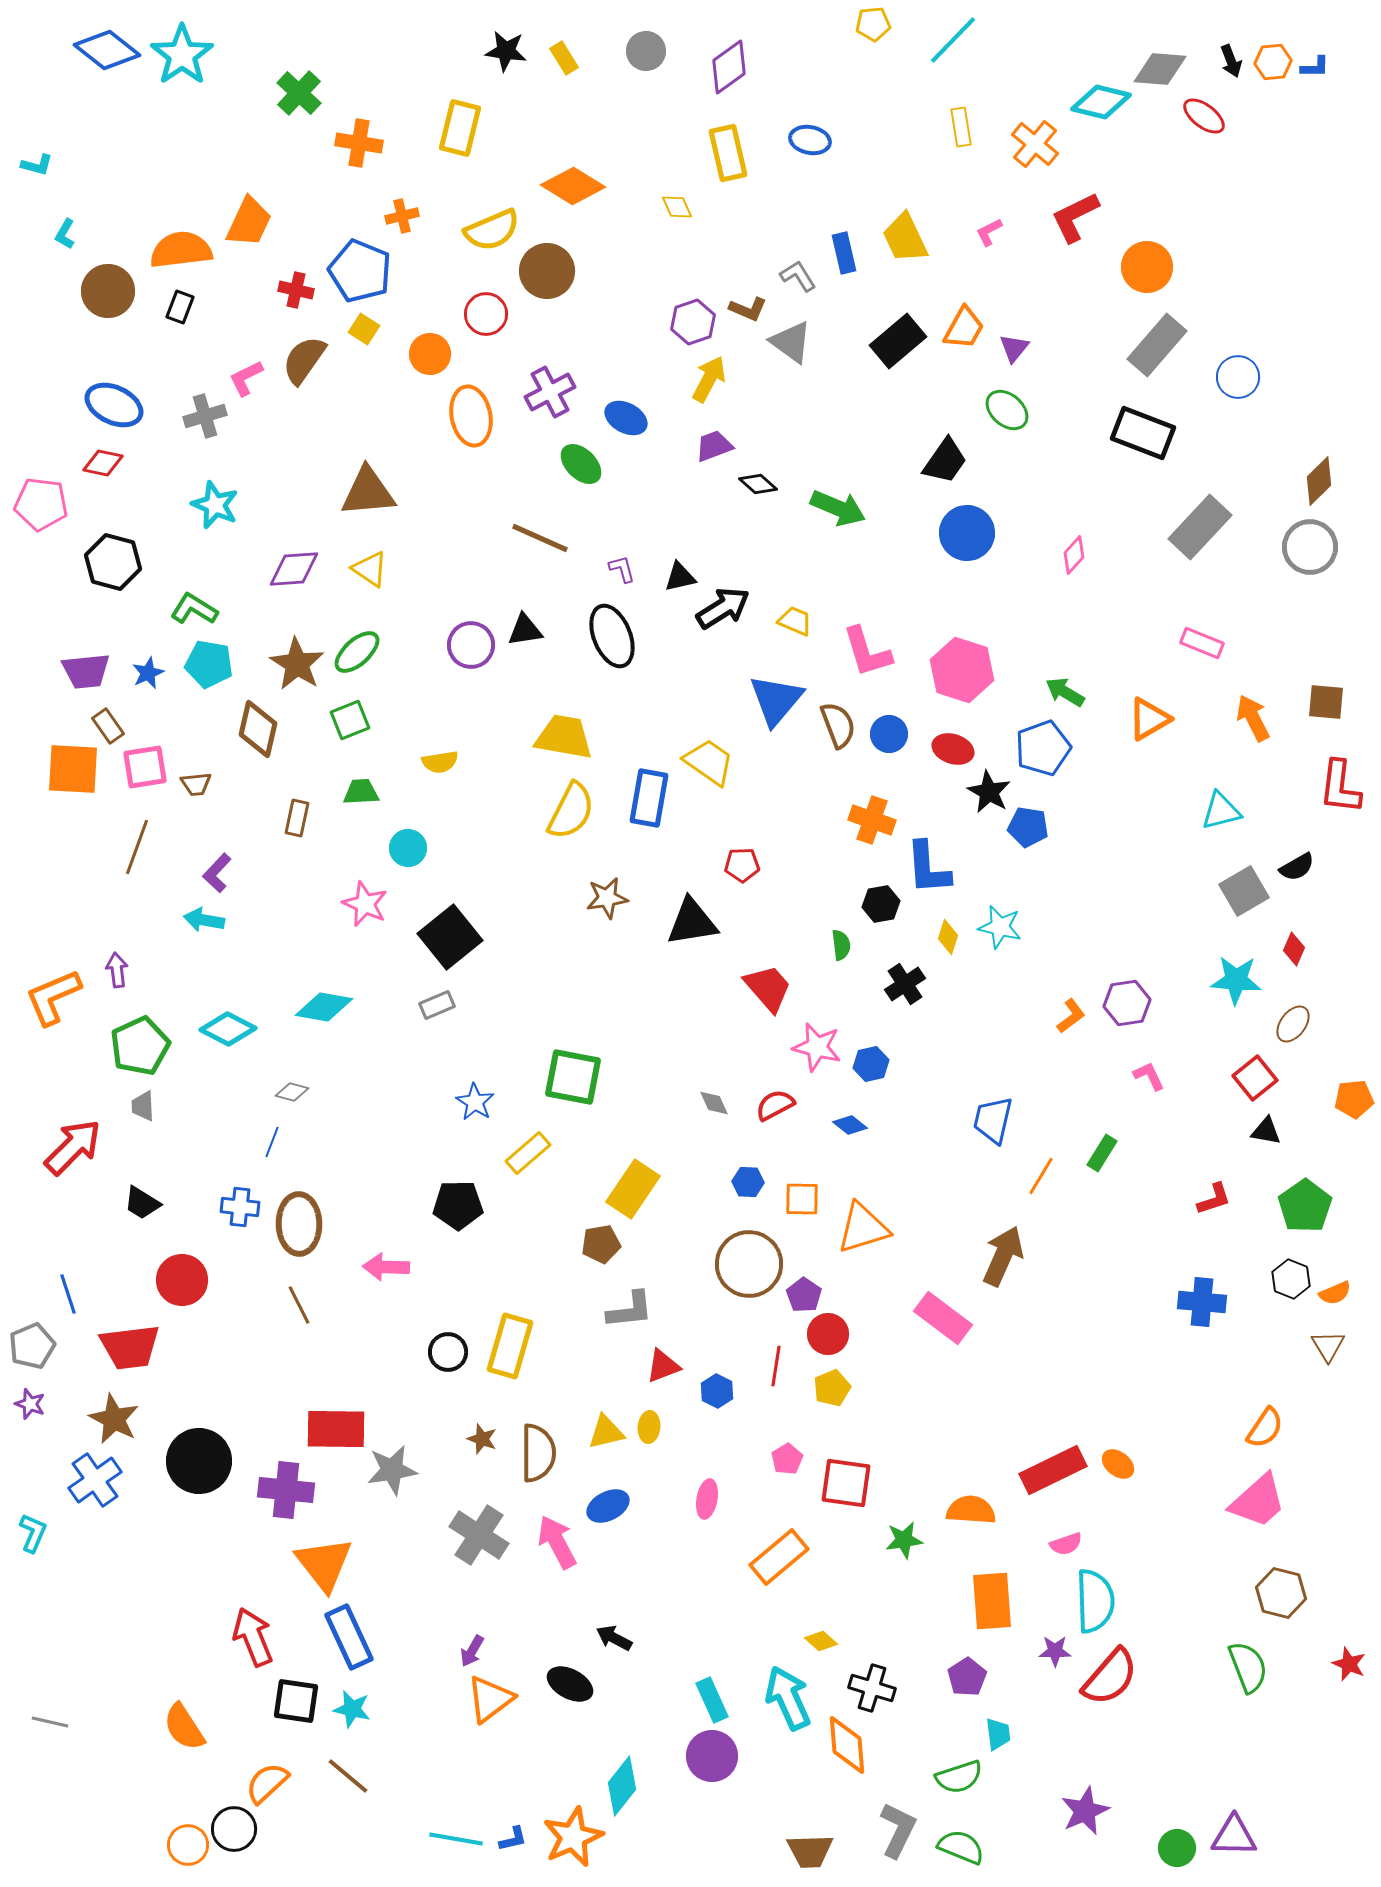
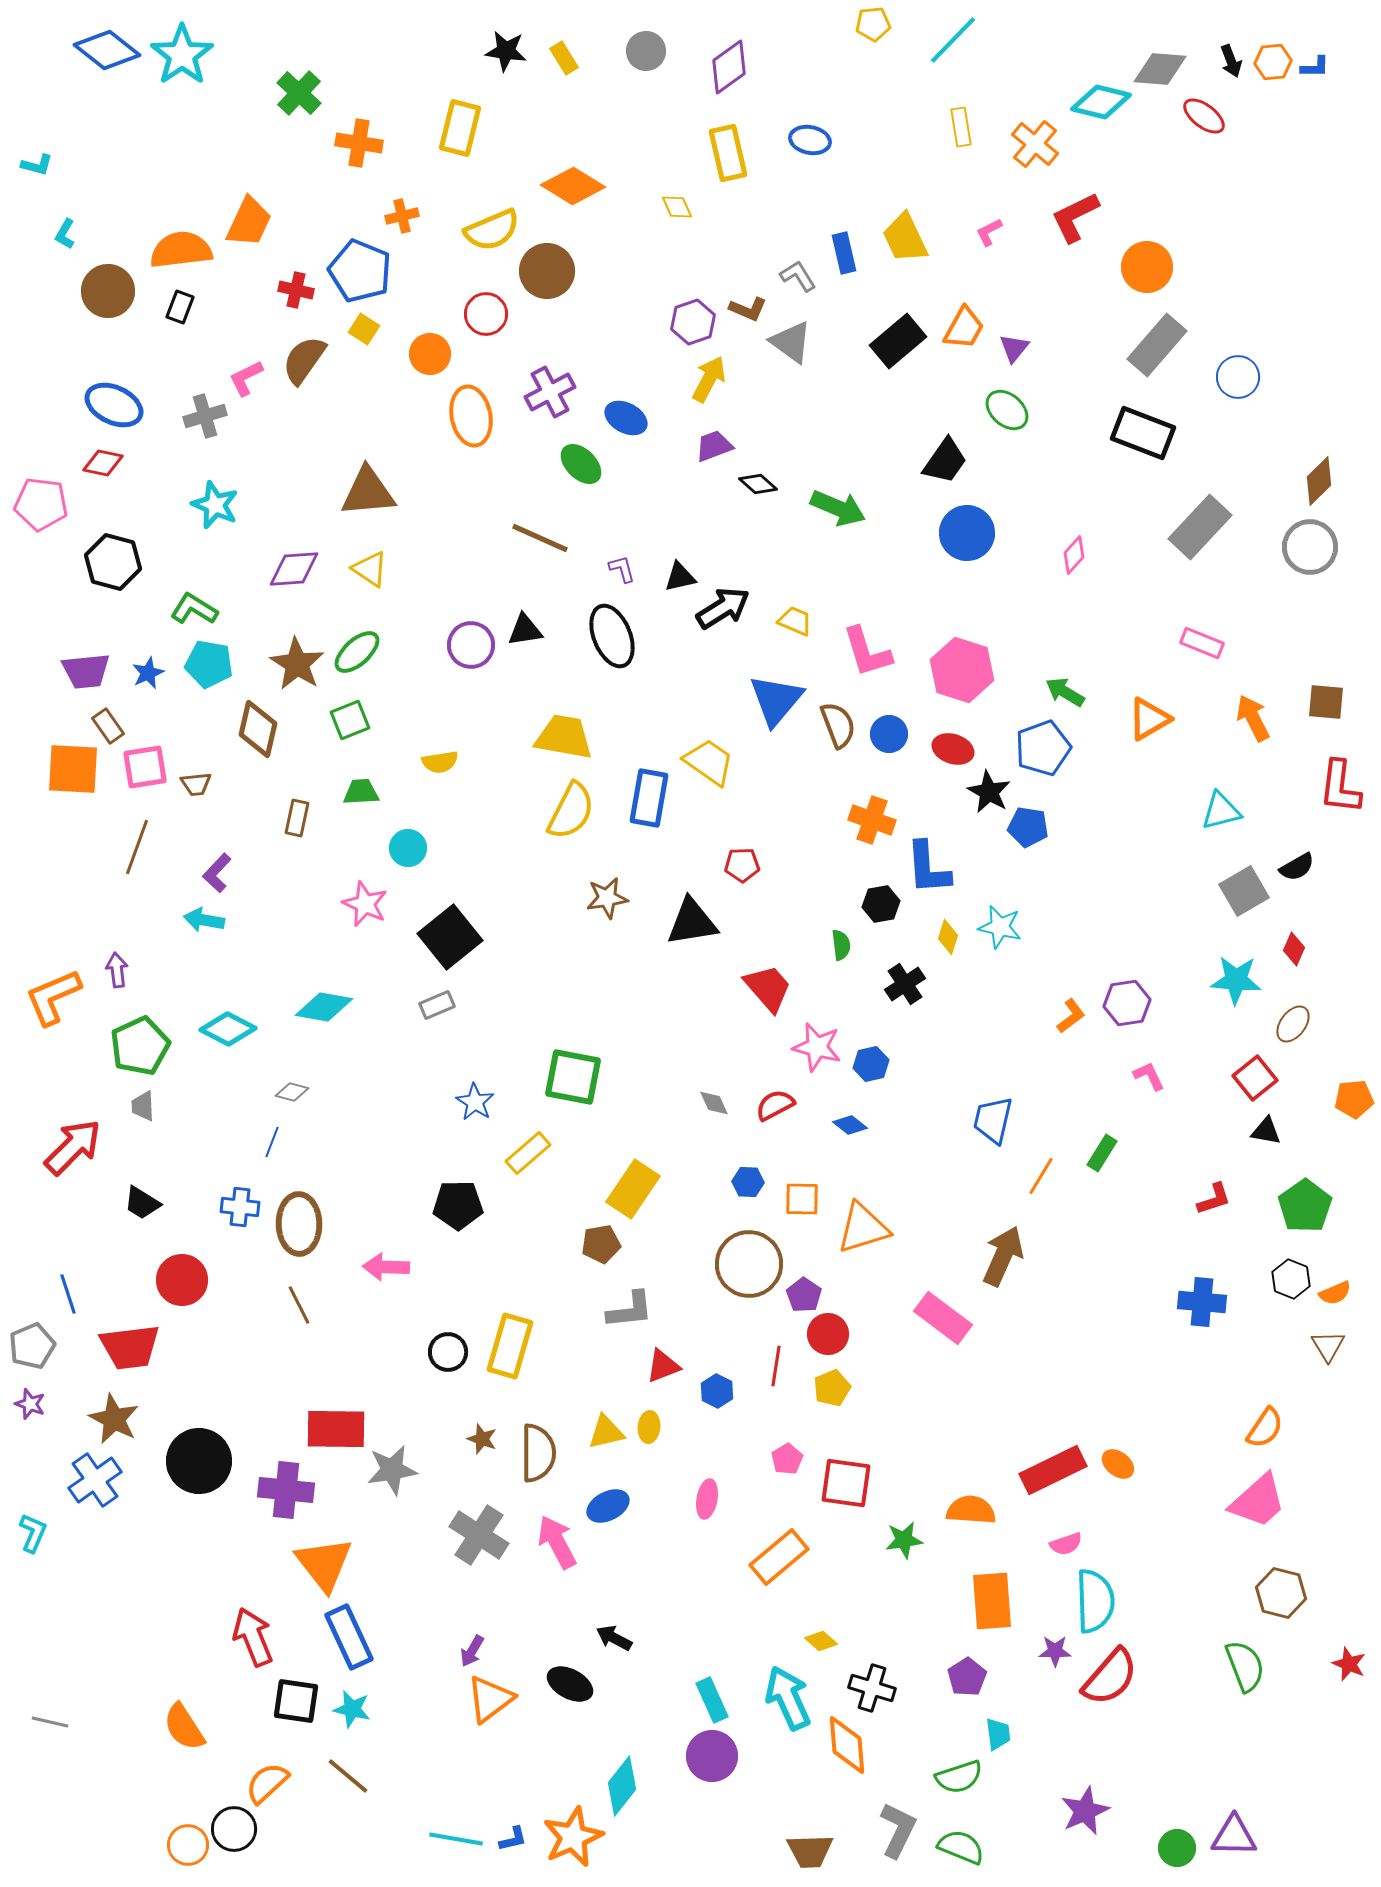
green semicircle at (1248, 1667): moved 3 px left, 1 px up
